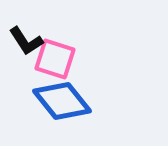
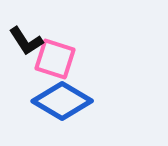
blue diamond: rotated 20 degrees counterclockwise
